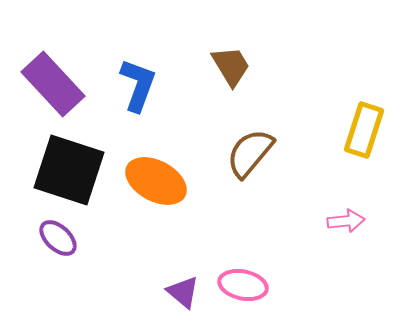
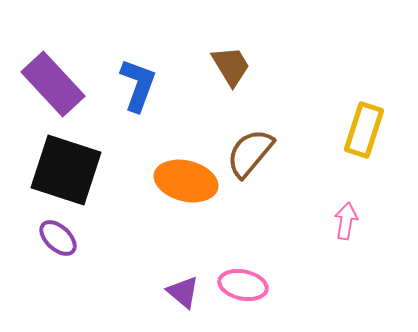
black square: moved 3 px left
orange ellipse: moved 30 px right; rotated 14 degrees counterclockwise
pink arrow: rotated 75 degrees counterclockwise
